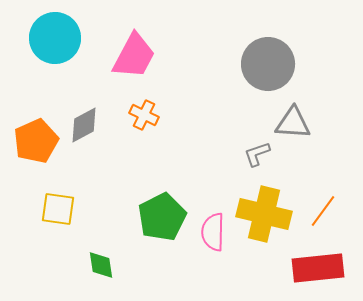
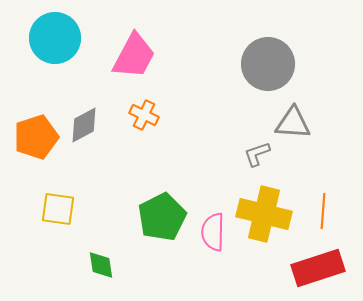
orange pentagon: moved 4 px up; rotated 6 degrees clockwise
orange line: rotated 32 degrees counterclockwise
red rectangle: rotated 12 degrees counterclockwise
